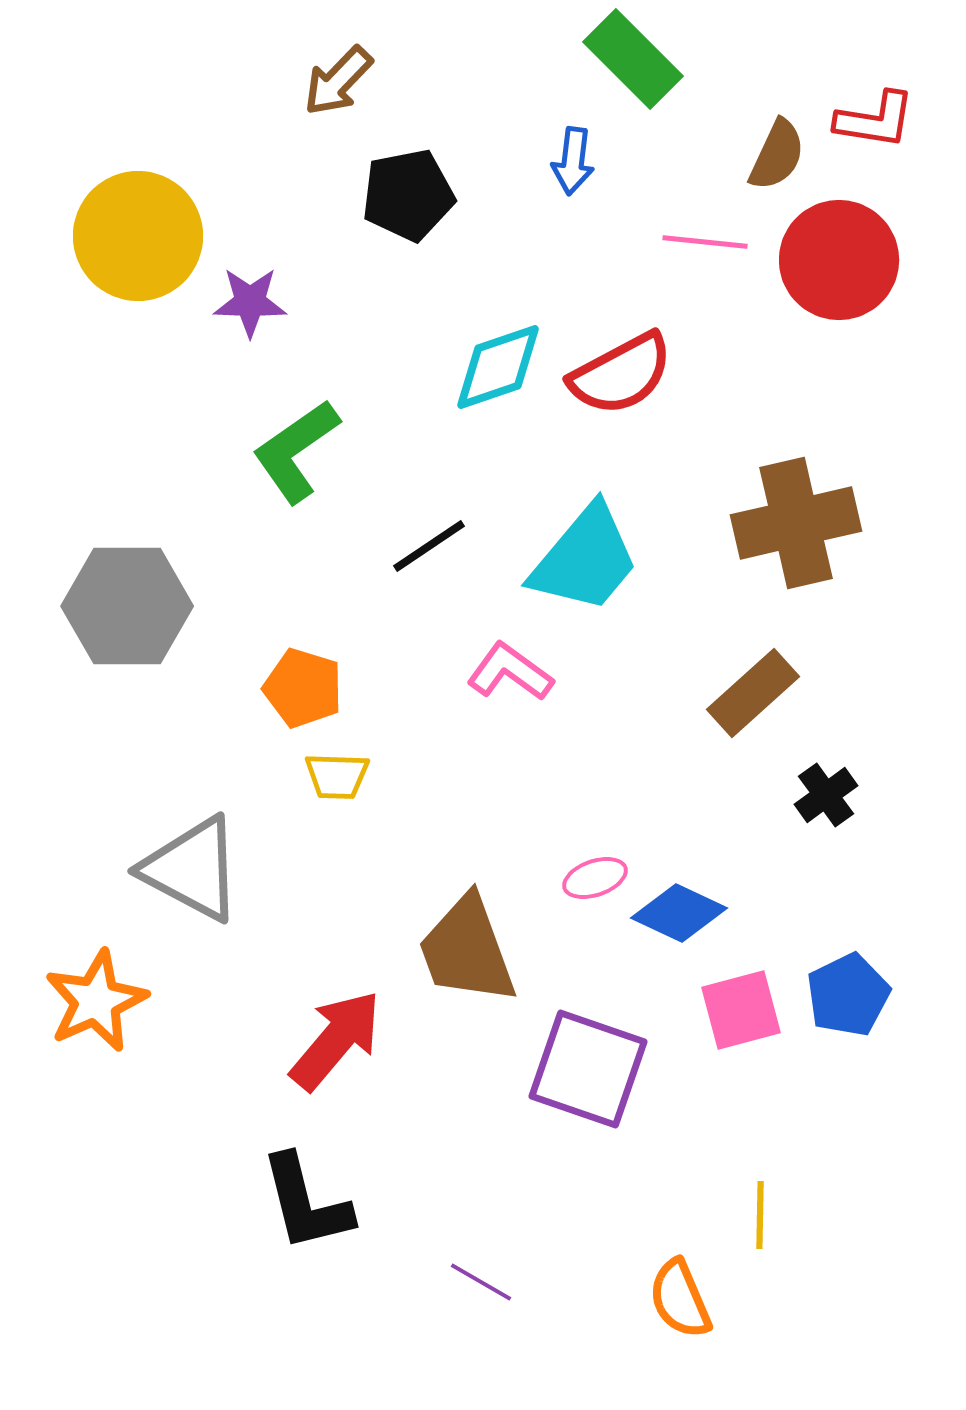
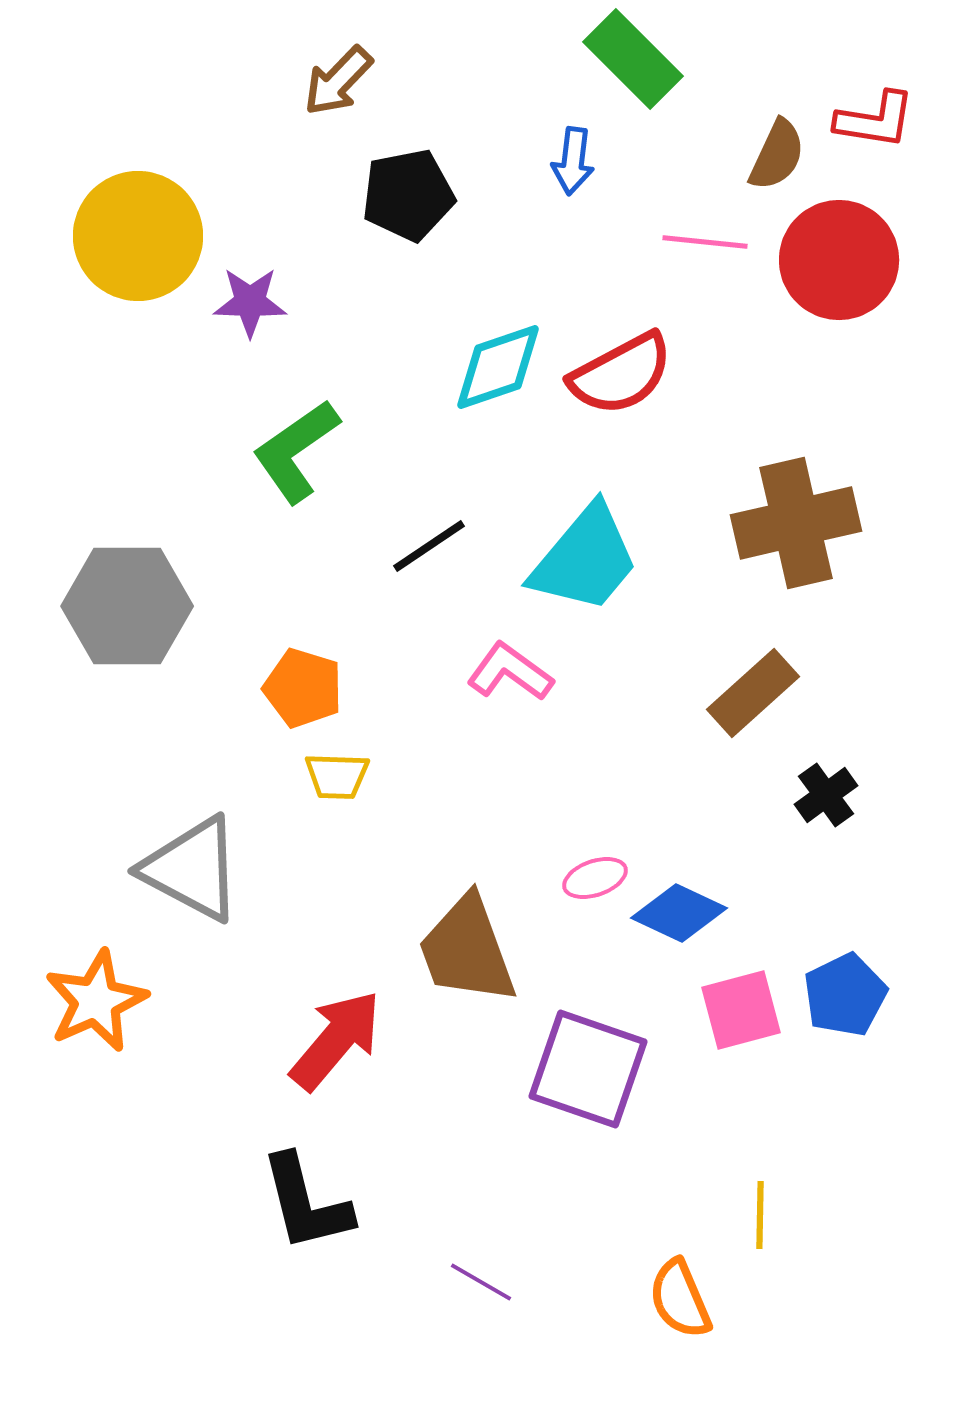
blue pentagon: moved 3 px left
